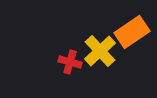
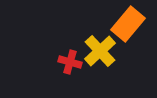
orange rectangle: moved 4 px left, 8 px up; rotated 16 degrees counterclockwise
